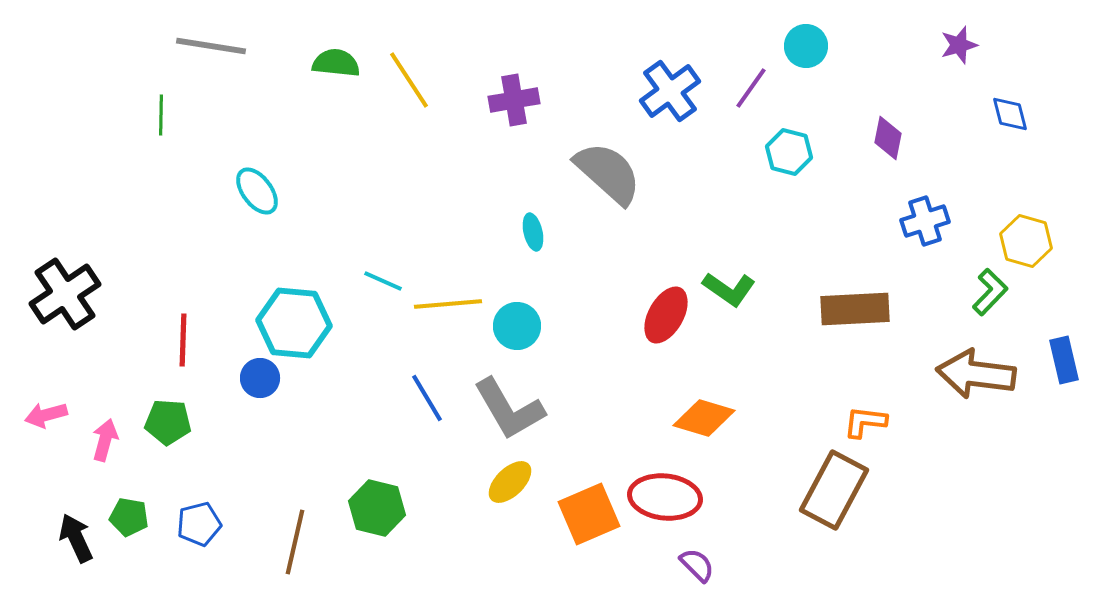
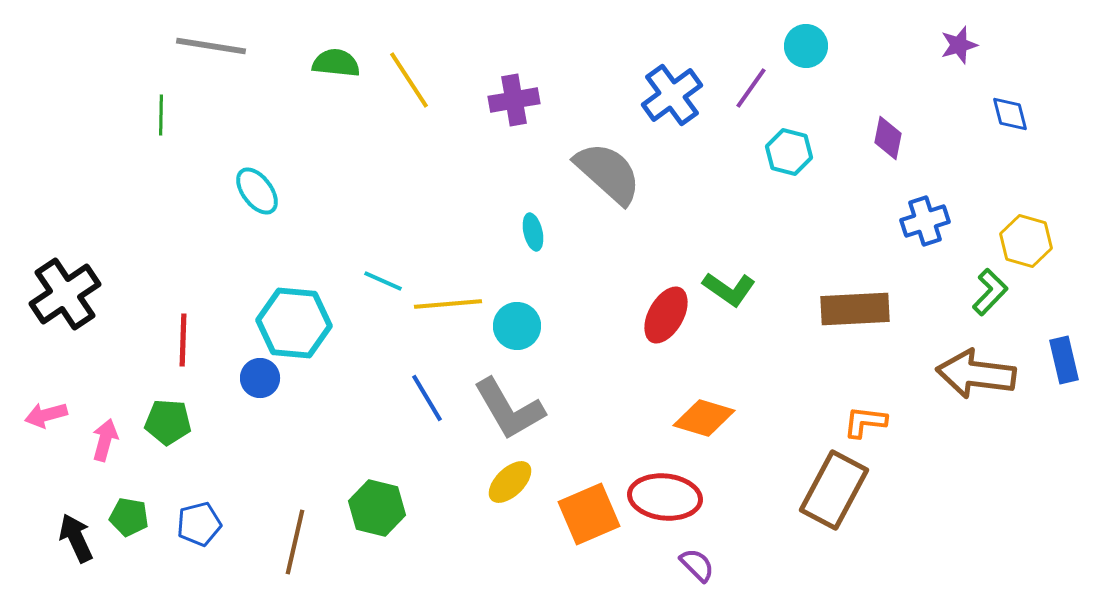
blue cross at (670, 91): moved 2 px right, 4 px down
